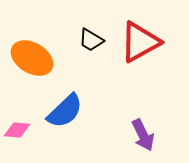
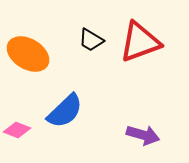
red triangle: rotated 9 degrees clockwise
orange ellipse: moved 4 px left, 4 px up
pink diamond: rotated 16 degrees clockwise
purple arrow: rotated 48 degrees counterclockwise
